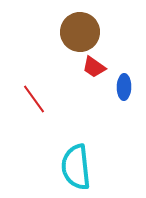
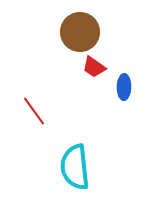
red line: moved 12 px down
cyan semicircle: moved 1 px left
